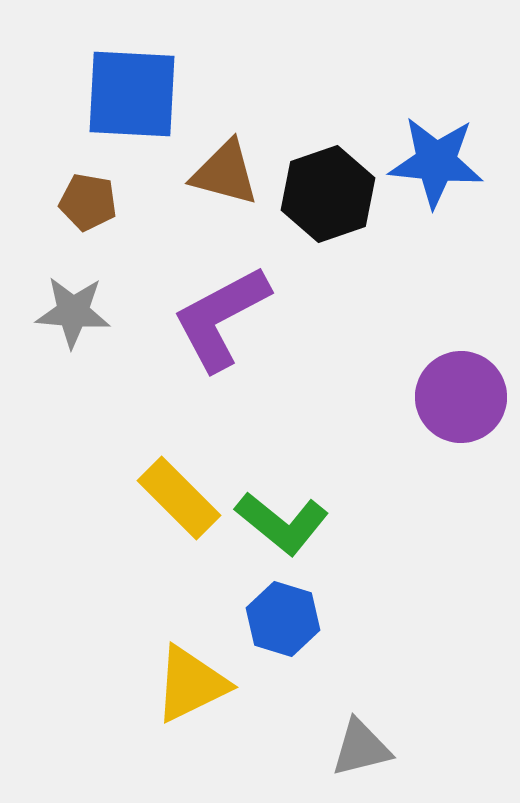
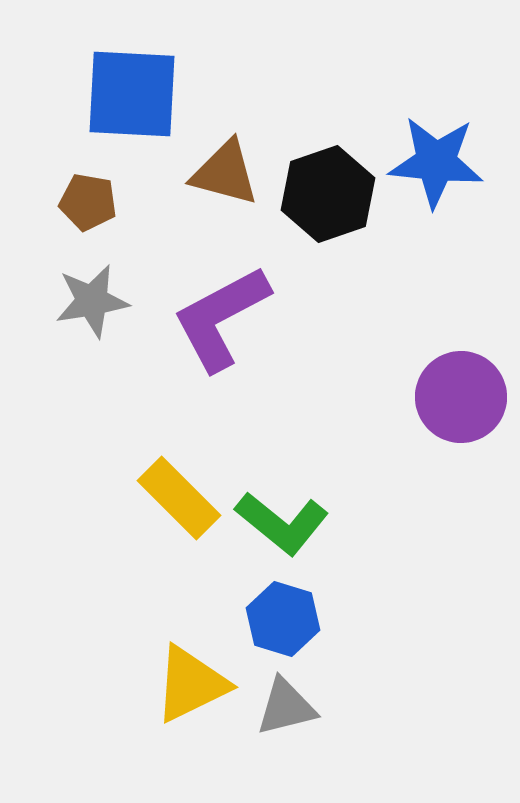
gray star: moved 19 px right, 11 px up; rotated 14 degrees counterclockwise
gray triangle: moved 75 px left, 41 px up
